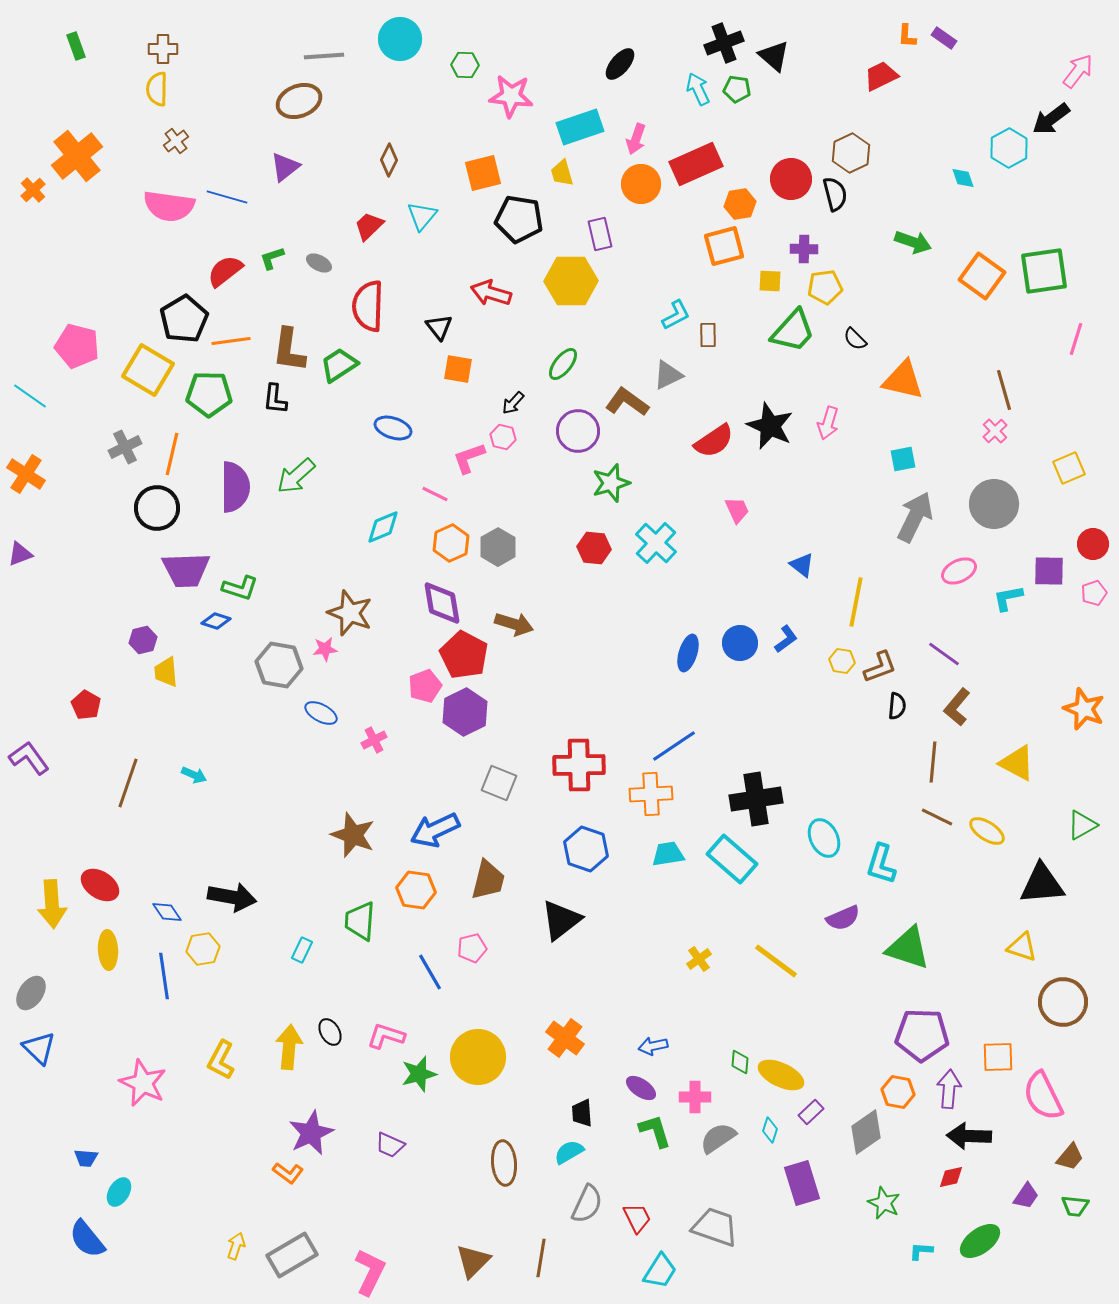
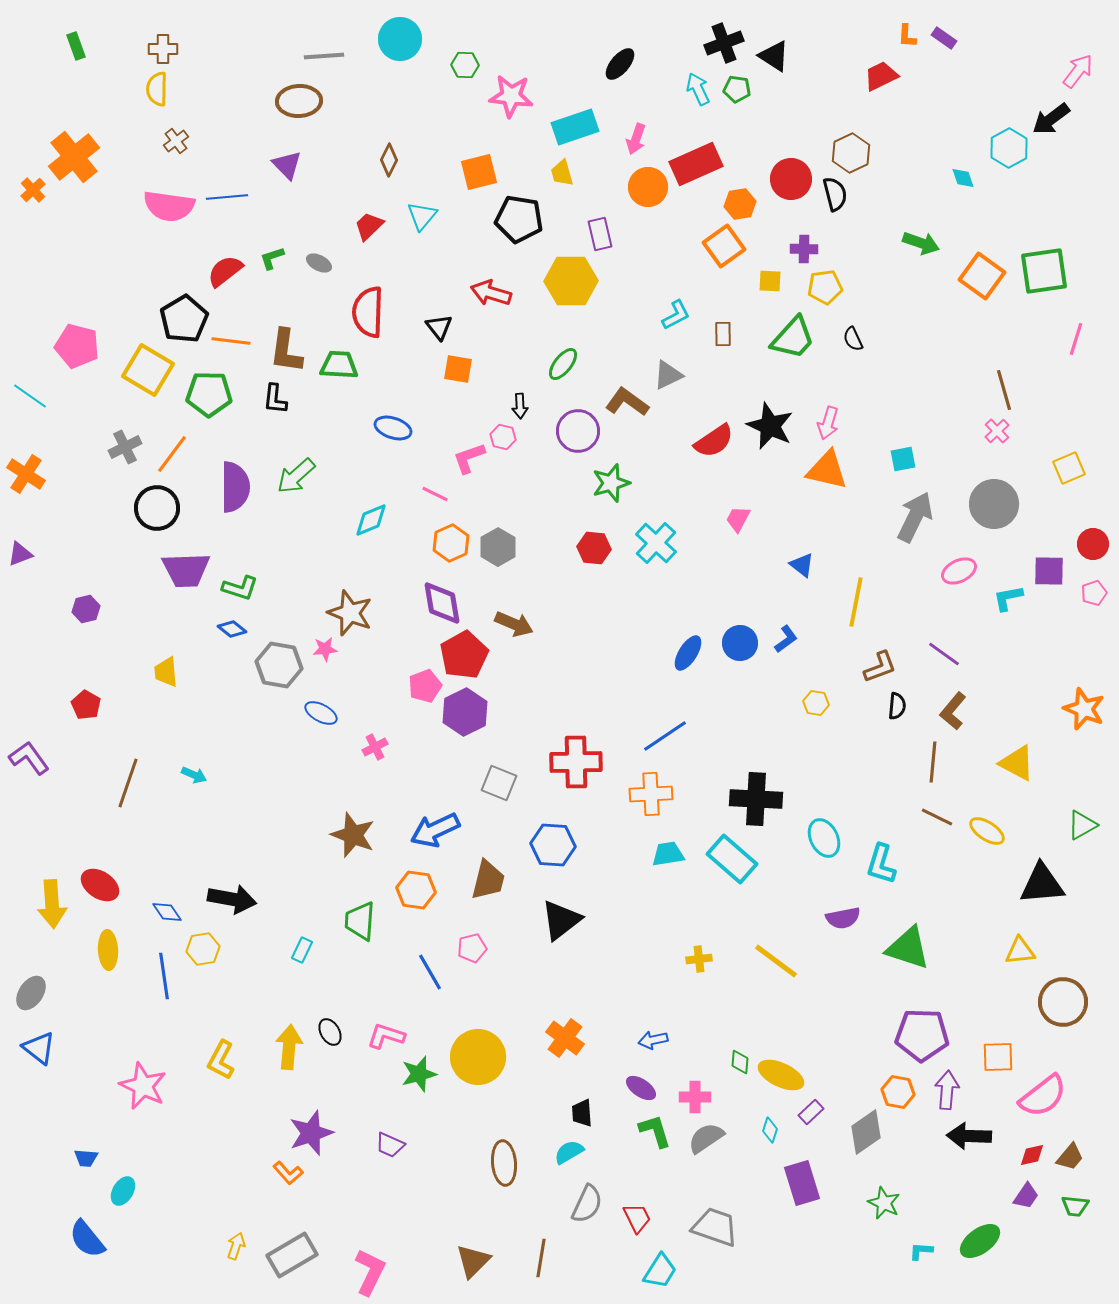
black triangle at (774, 56): rotated 8 degrees counterclockwise
brown ellipse at (299, 101): rotated 18 degrees clockwise
cyan rectangle at (580, 127): moved 5 px left
orange cross at (77, 156): moved 3 px left, 1 px down
purple triangle at (285, 167): moved 2 px right, 2 px up; rotated 36 degrees counterclockwise
orange square at (483, 173): moved 4 px left, 1 px up
orange circle at (641, 184): moved 7 px right, 3 px down
blue line at (227, 197): rotated 21 degrees counterclockwise
green arrow at (913, 242): moved 8 px right, 1 px down
orange square at (724, 246): rotated 21 degrees counterclockwise
red semicircle at (368, 306): moved 6 px down
green trapezoid at (793, 331): moved 7 px down
brown rectangle at (708, 335): moved 15 px right, 1 px up
black semicircle at (855, 339): moved 2 px left; rotated 20 degrees clockwise
orange line at (231, 341): rotated 15 degrees clockwise
brown L-shape at (289, 350): moved 3 px left, 1 px down
green trapezoid at (339, 365): rotated 36 degrees clockwise
orange triangle at (903, 380): moved 76 px left, 90 px down
black arrow at (513, 403): moved 7 px right, 3 px down; rotated 45 degrees counterclockwise
pink cross at (995, 431): moved 2 px right
orange line at (172, 454): rotated 24 degrees clockwise
pink trapezoid at (737, 510): moved 1 px right, 9 px down; rotated 128 degrees counterclockwise
cyan diamond at (383, 527): moved 12 px left, 7 px up
blue diamond at (216, 621): moved 16 px right, 8 px down; rotated 20 degrees clockwise
brown arrow at (514, 624): rotated 6 degrees clockwise
purple hexagon at (143, 640): moved 57 px left, 31 px up
blue ellipse at (688, 653): rotated 15 degrees clockwise
red pentagon at (464, 655): rotated 15 degrees clockwise
yellow hexagon at (842, 661): moved 26 px left, 42 px down
brown L-shape at (957, 707): moved 4 px left, 4 px down
pink cross at (374, 740): moved 1 px right, 7 px down
blue line at (674, 746): moved 9 px left, 10 px up
red cross at (579, 765): moved 3 px left, 3 px up
black cross at (756, 799): rotated 12 degrees clockwise
blue hexagon at (586, 849): moved 33 px left, 4 px up; rotated 15 degrees counterclockwise
black arrow at (232, 897): moved 2 px down
purple semicircle at (843, 918): rotated 12 degrees clockwise
yellow triangle at (1022, 947): moved 2 px left, 4 px down; rotated 24 degrees counterclockwise
yellow cross at (699, 959): rotated 30 degrees clockwise
blue arrow at (653, 1046): moved 6 px up
blue triangle at (39, 1048): rotated 6 degrees counterclockwise
pink star at (143, 1083): moved 3 px down
purple arrow at (949, 1089): moved 2 px left, 1 px down
pink semicircle at (1043, 1096): rotated 102 degrees counterclockwise
purple star at (311, 1133): rotated 6 degrees clockwise
gray semicircle at (718, 1138): moved 12 px left
orange L-shape at (288, 1173): rotated 12 degrees clockwise
red diamond at (951, 1177): moved 81 px right, 22 px up
cyan ellipse at (119, 1192): moved 4 px right, 1 px up
